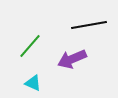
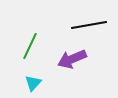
green line: rotated 16 degrees counterclockwise
cyan triangle: rotated 48 degrees clockwise
